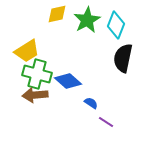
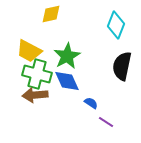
yellow diamond: moved 6 px left
green star: moved 20 px left, 36 px down
yellow trapezoid: moved 2 px right; rotated 60 degrees clockwise
black semicircle: moved 1 px left, 8 px down
blue diamond: moved 1 px left; rotated 24 degrees clockwise
